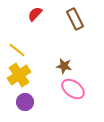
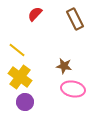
yellow cross: moved 1 px right, 2 px down; rotated 20 degrees counterclockwise
pink ellipse: rotated 25 degrees counterclockwise
